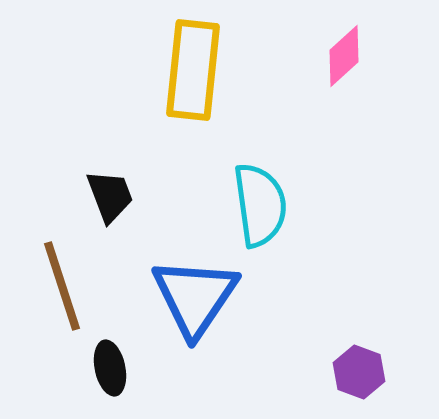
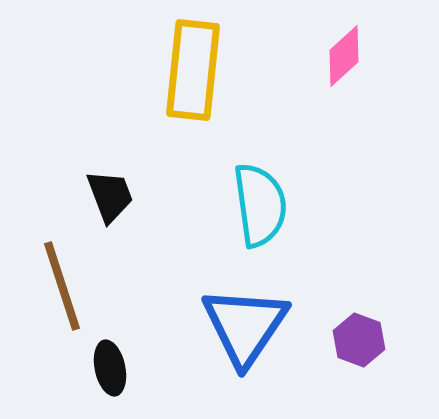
blue triangle: moved 50 px right, 29 px down
purple hexagon: moved 32 px up
